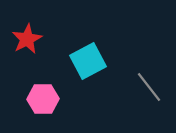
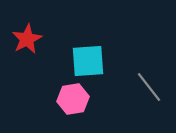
cyan square: rotated 24 degrees clockwise
pink hexagon: moved 30 px right; rotated 8 degrees counterclockwise
